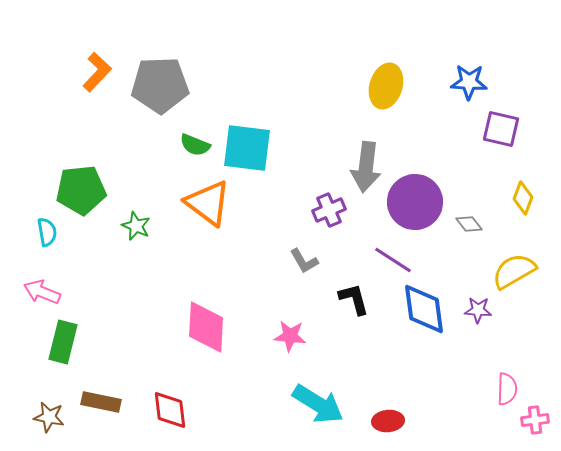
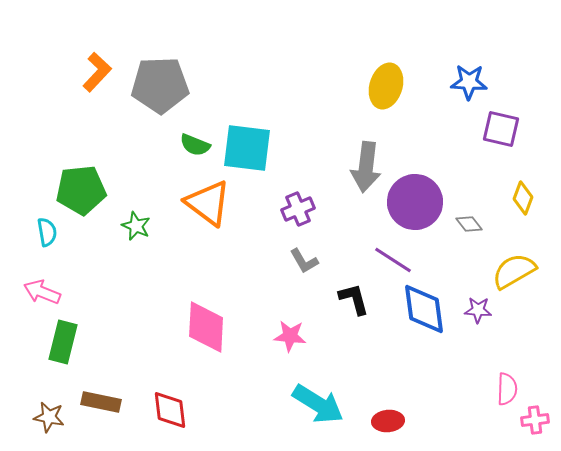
purple cross: moved 31 px left, 1 px up
